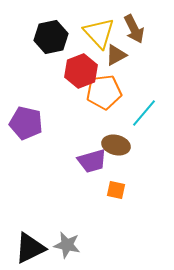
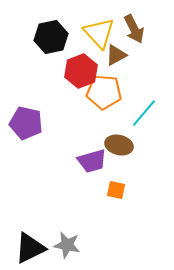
orange pentagon: rotated 12 degrees clockwise
brown ellipse: moved 3 px right
